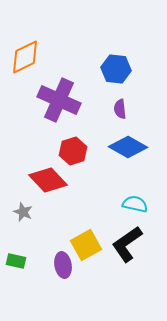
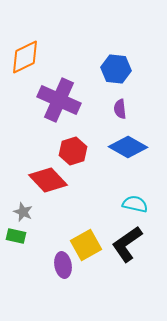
green rectangle: moved 25 px up
